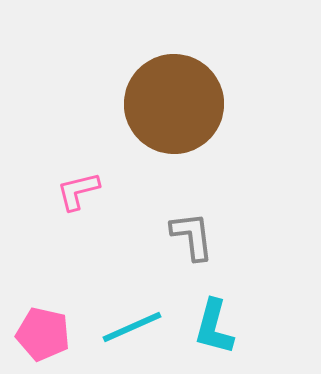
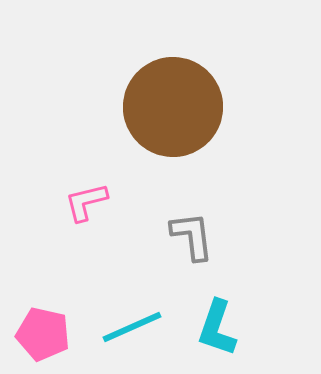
brown circle: moved 1 px left, 3 px down
pink L-shape: moved 8 px right, 11 px down
cyan L-shape: moved 3 px right, 1 px down; rotated 4 degrees clockwise
